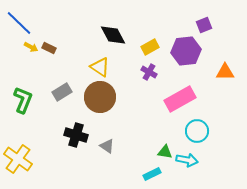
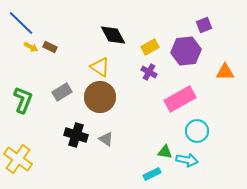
blue line: moved 2 px right
brown rectangle: moved 1 px right, 1 px up
gray triangle: moved 1 px left, 7 px up
